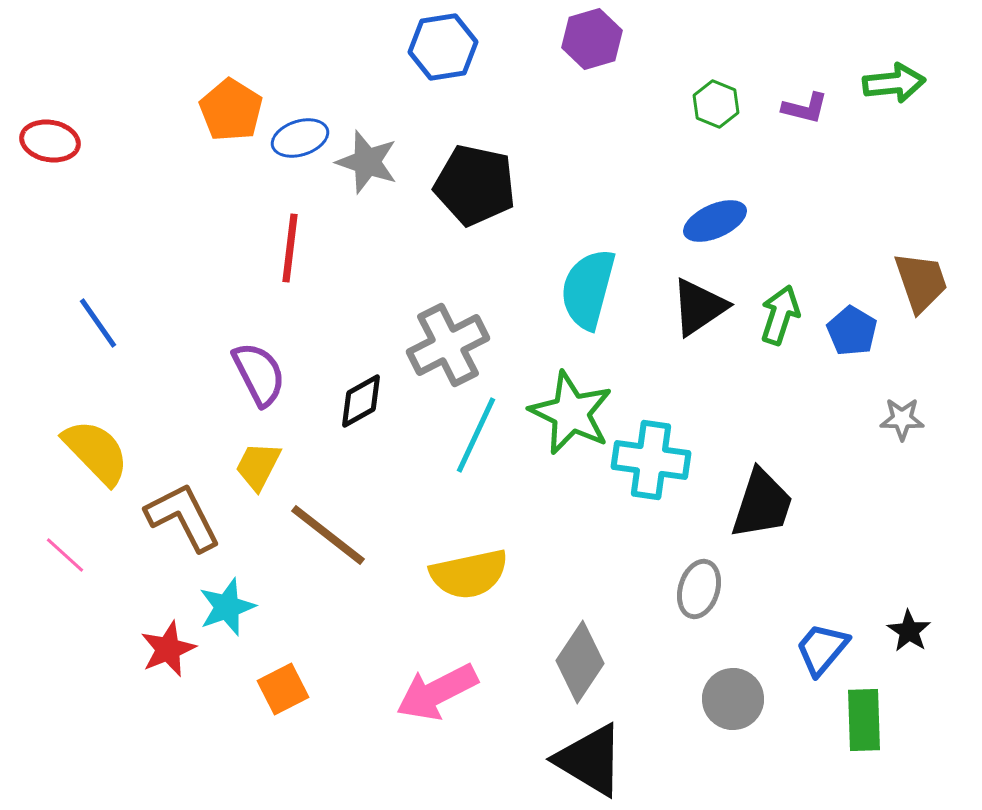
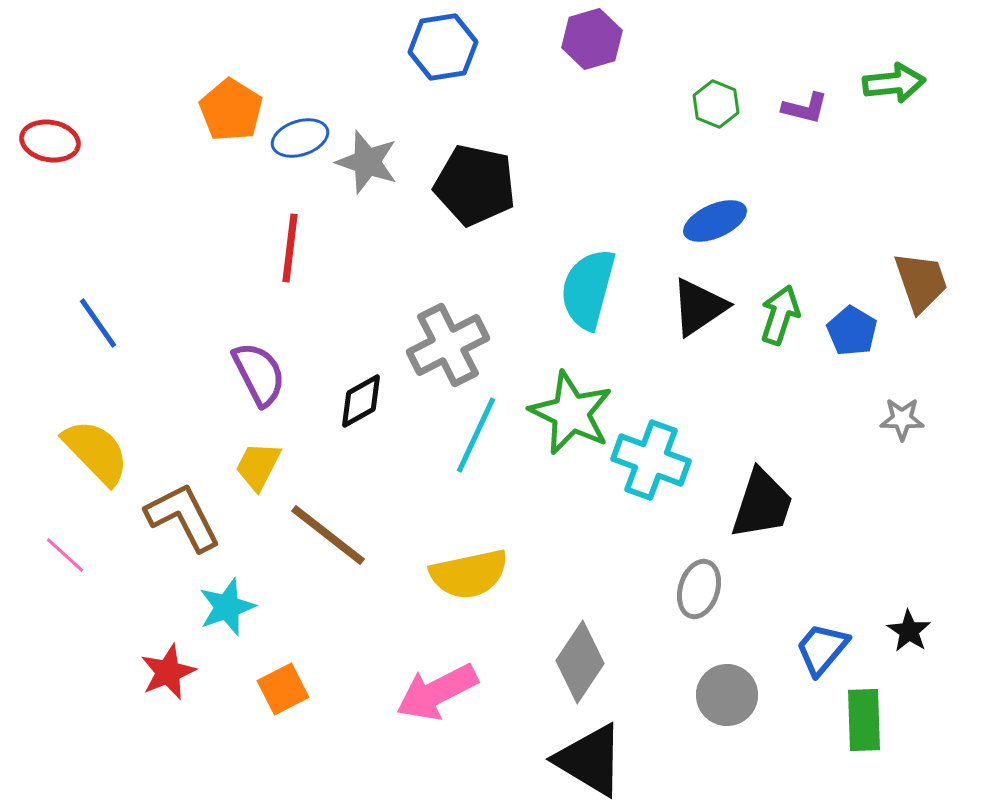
cyan cross at (651, 460): rotated 12 degrees clockwise
red star at (168, 649): moved 23 px down
gray circle at (733, 699): moved 6 px left, 4 px up
